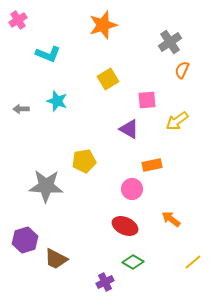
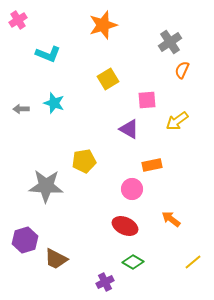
cyan star: moved 3 px left, 2 px down
